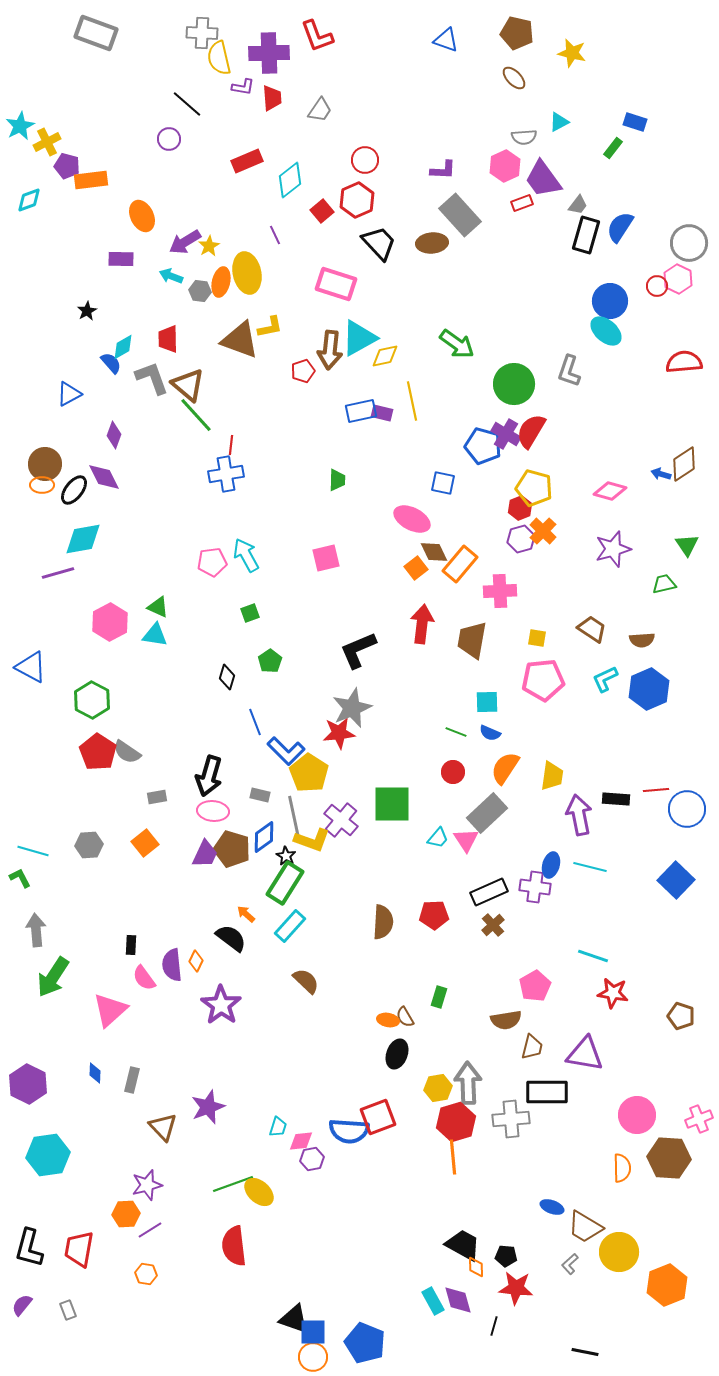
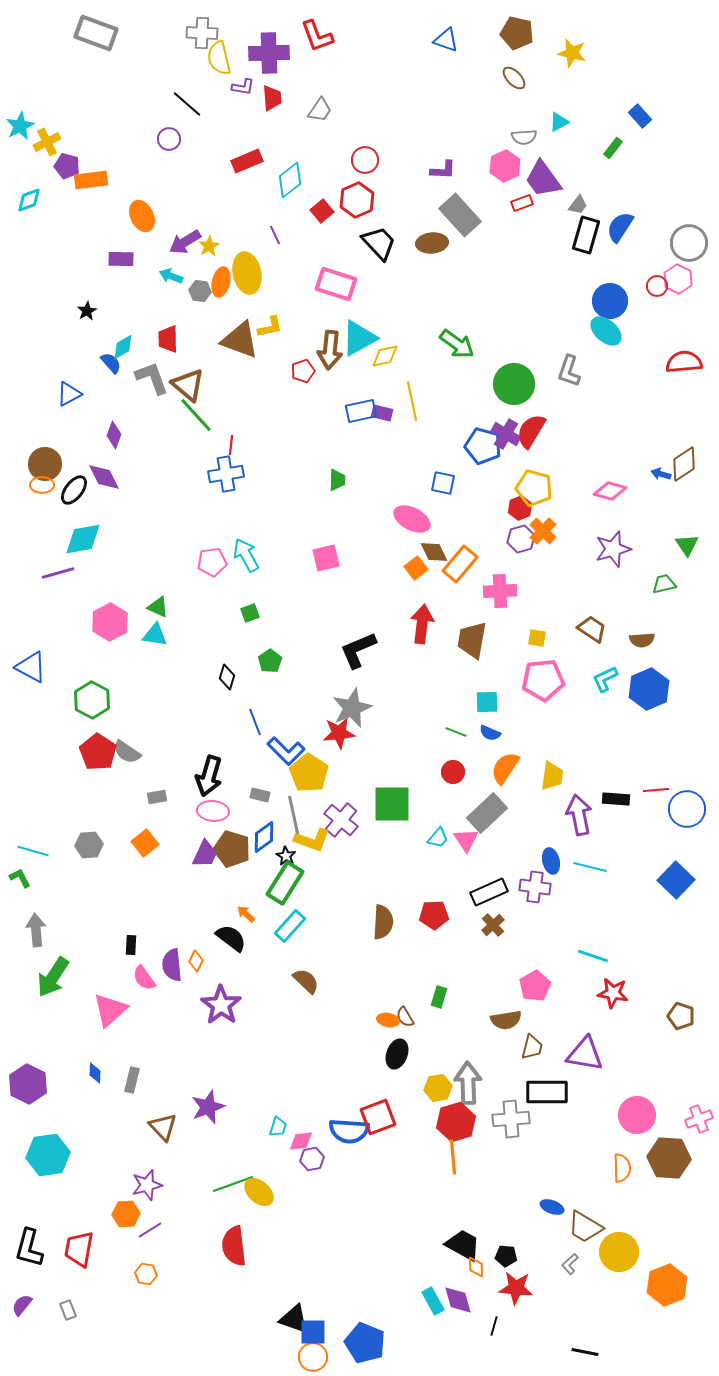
blue rectangle at (635, 122): moved 5 px right, 6 px up; rotated 30 degrees clockwise
blue ellipse at (551, 865): moved 4 px up; rotated 30 degrees counterclockwise
